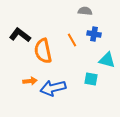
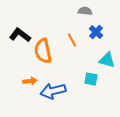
blue cross: moved 2 px right, 2 px up; rotated 32 degrees clockwise
blue arrow: moved 3 px down
